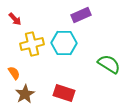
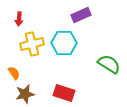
red arrow: moved 4 px right; rotated 48 degrees clockwise
brown star: rotated 18 degrees clockwise
